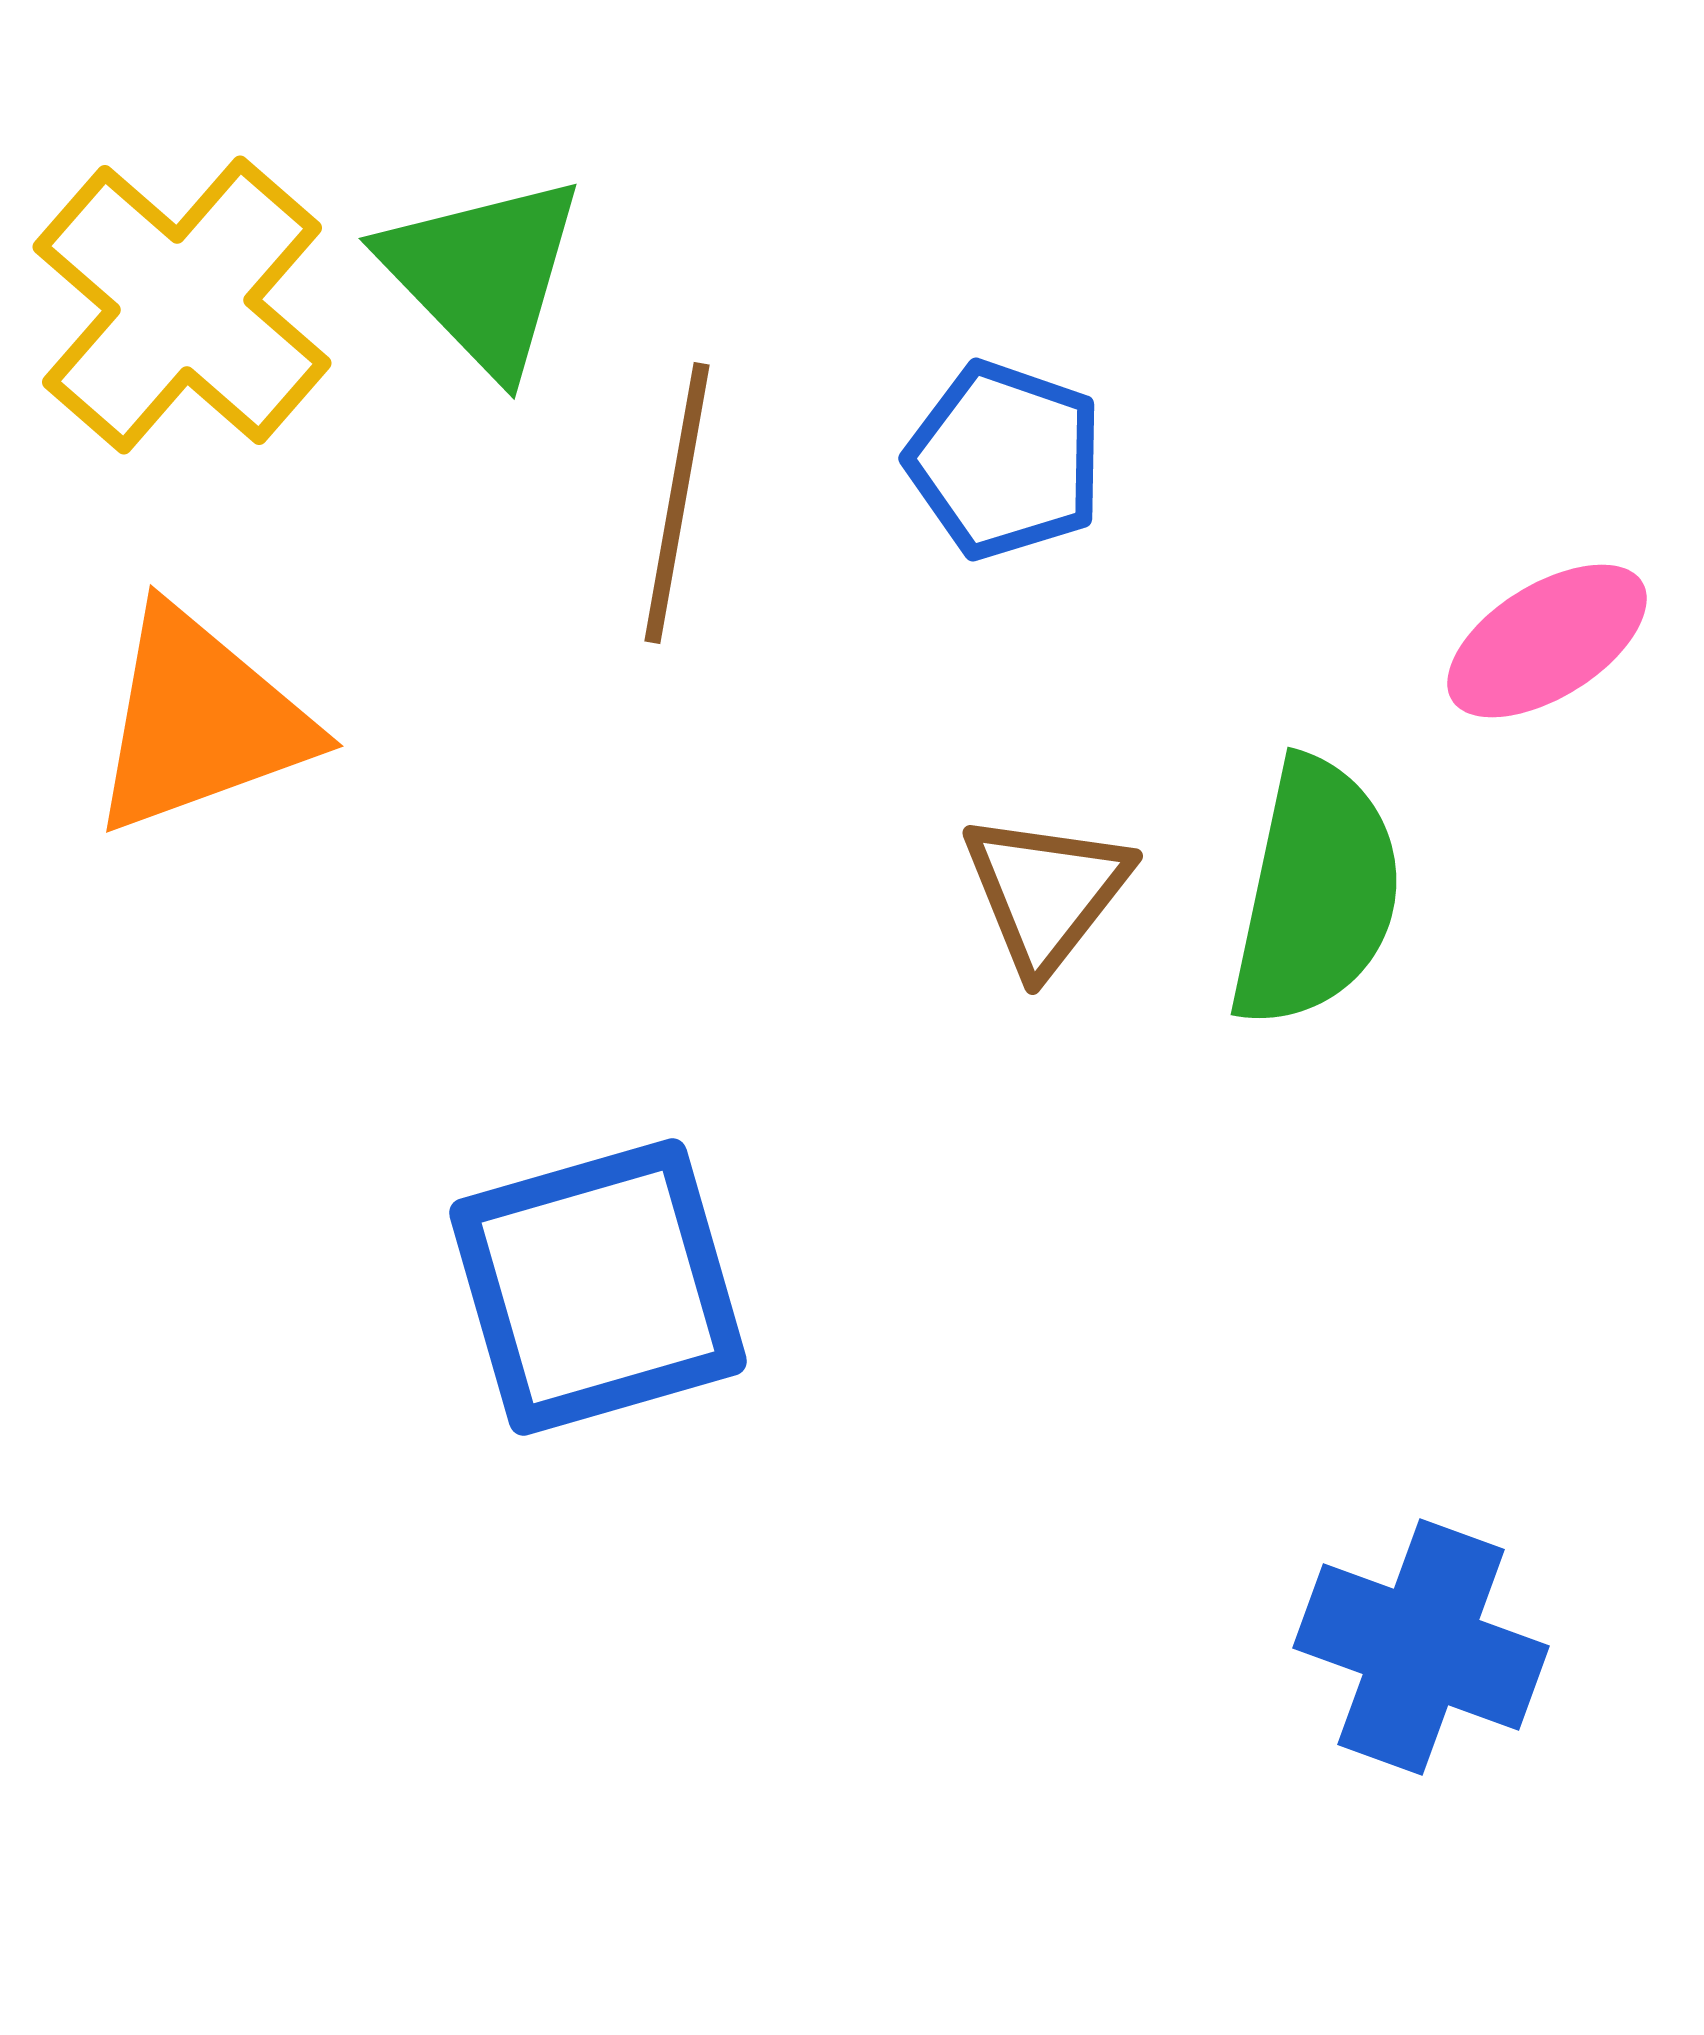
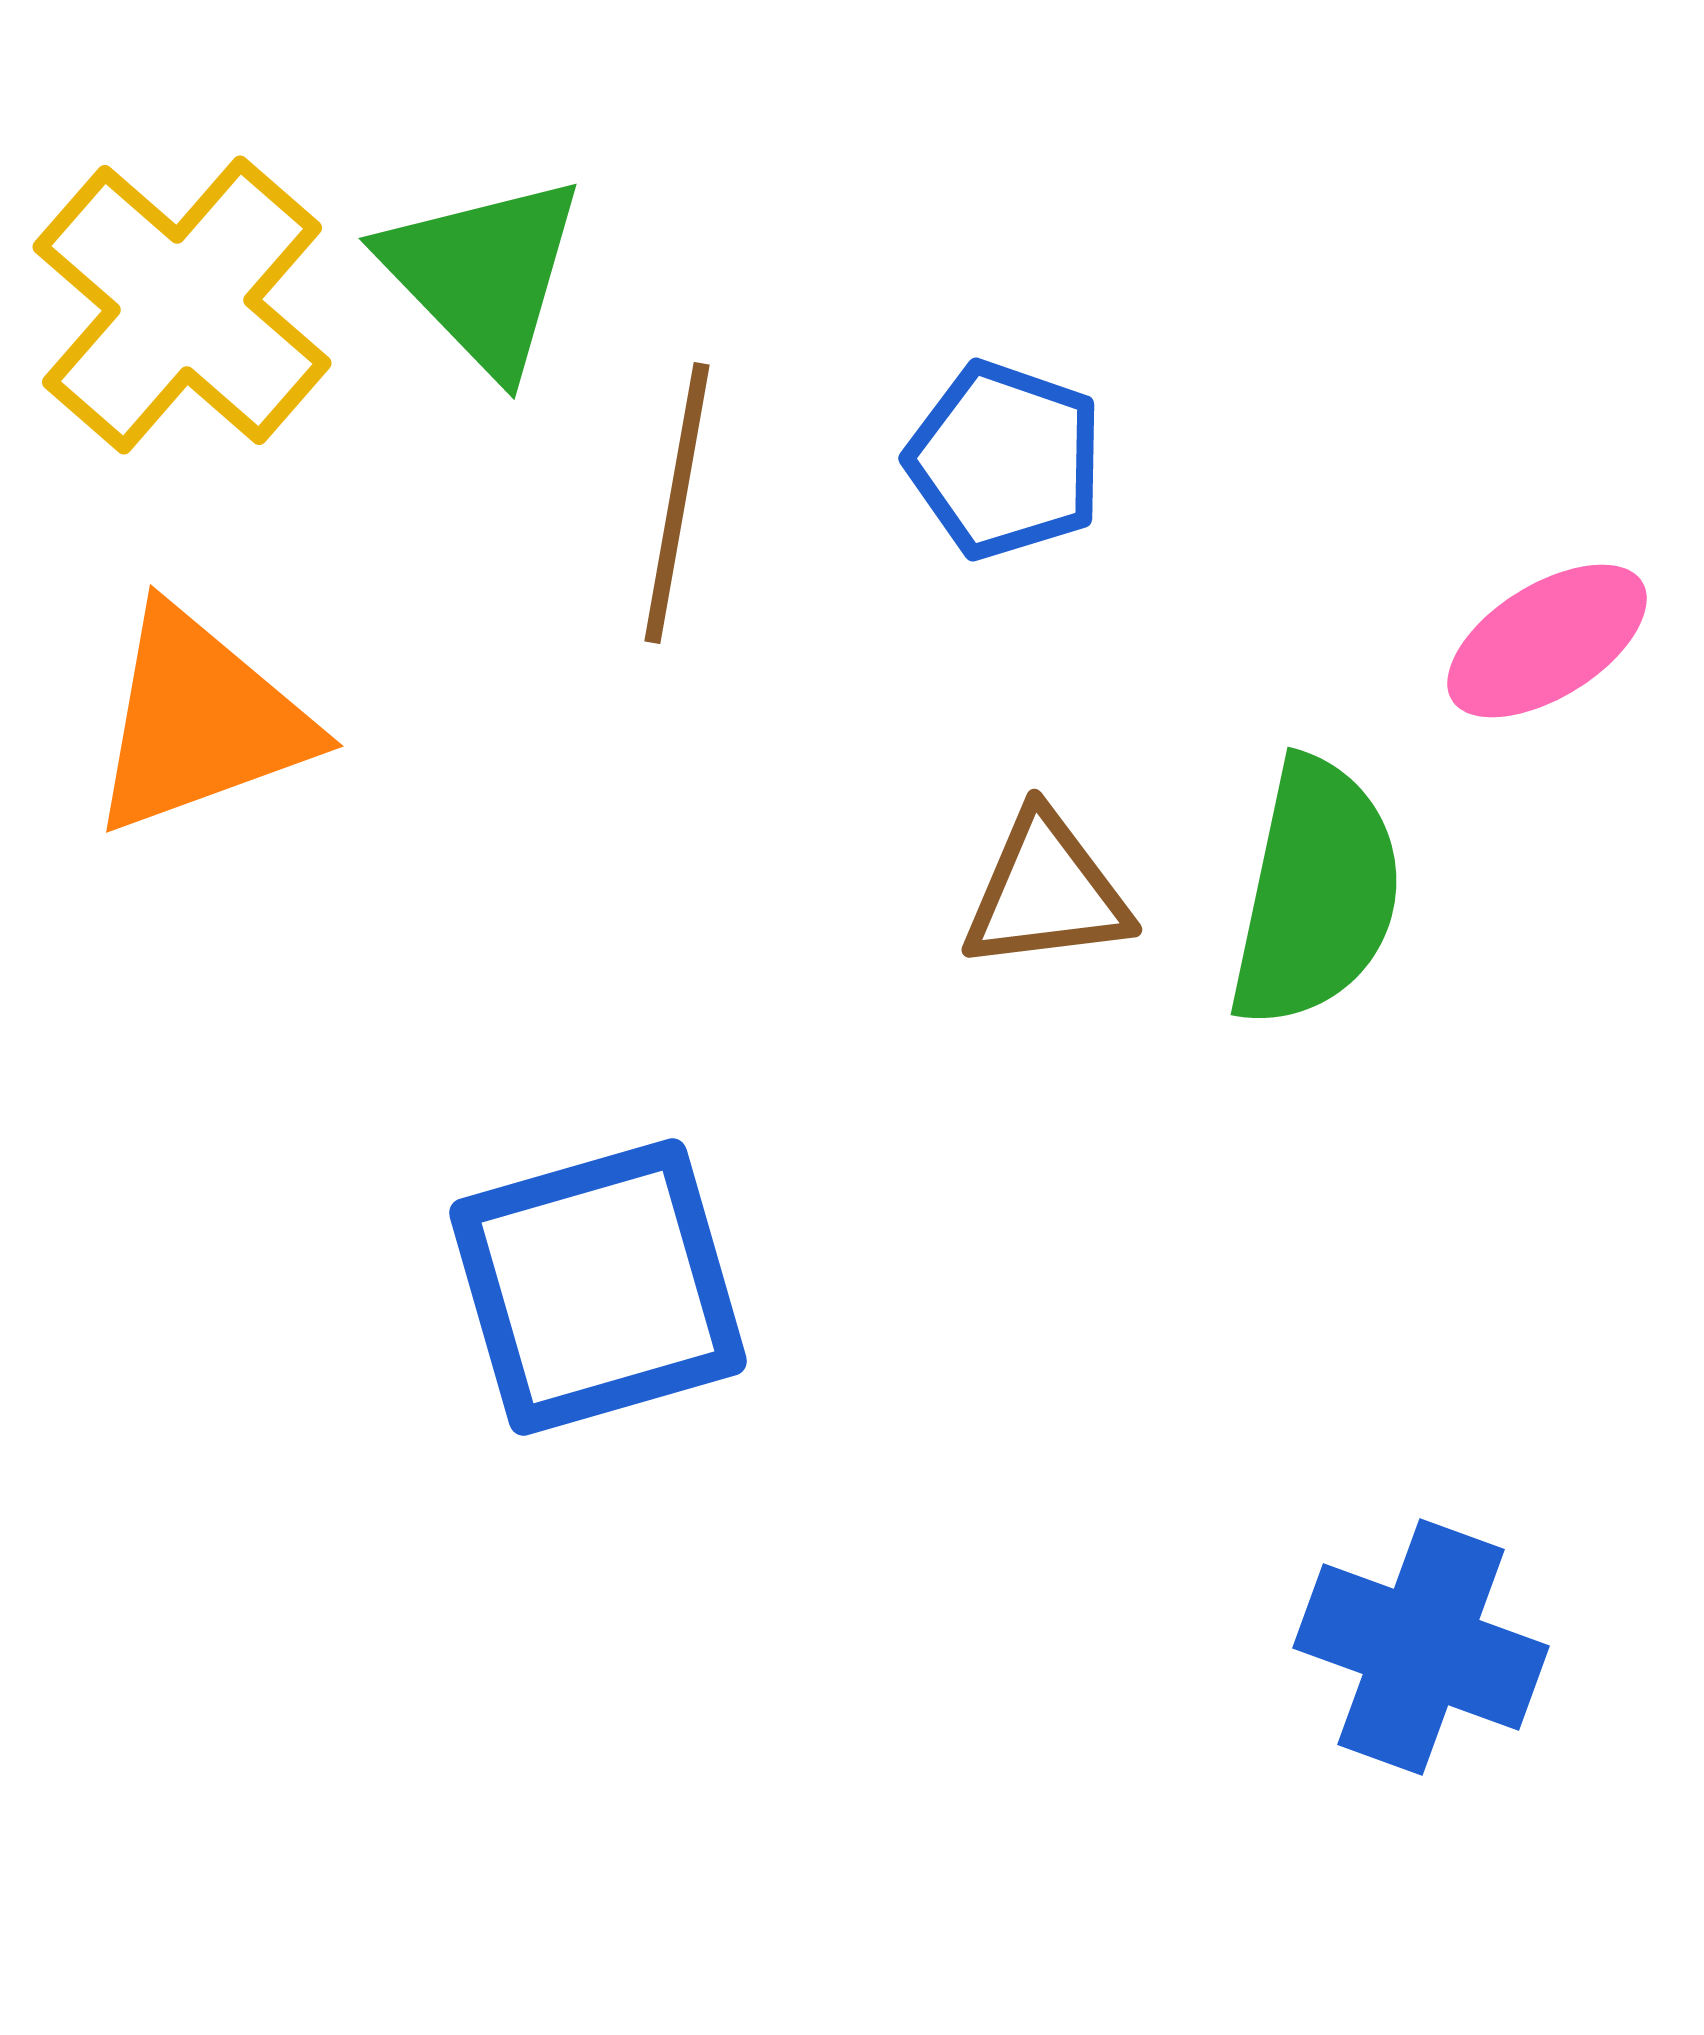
brown triangle: rotated 45 degrees clockwise
